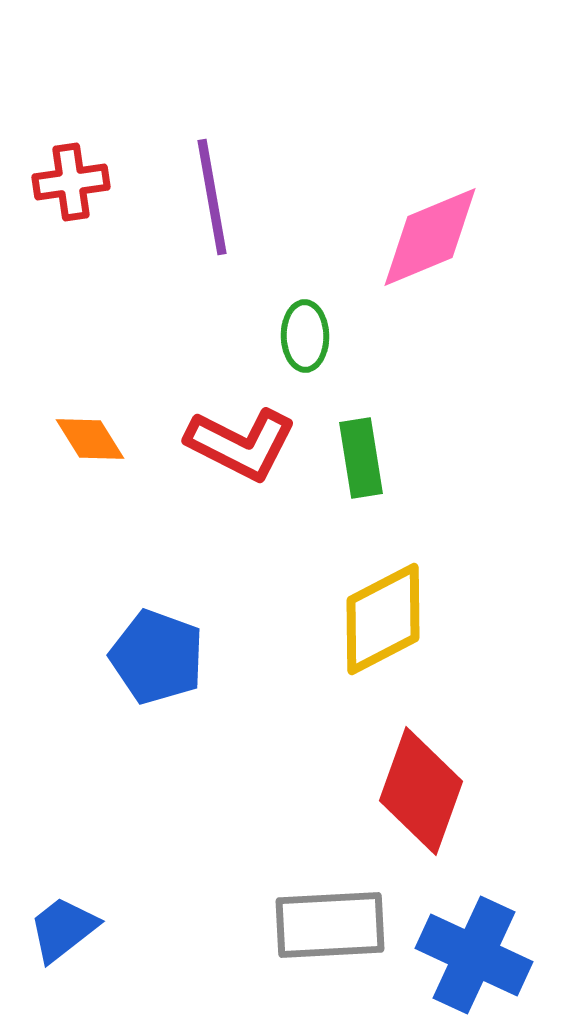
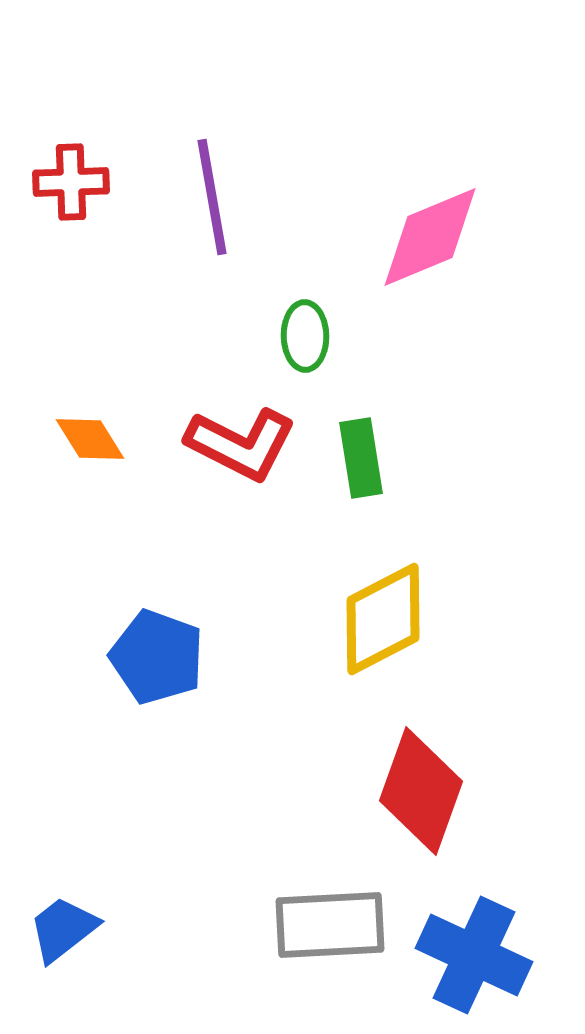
red cross: rotated 6 degrees clockwise
